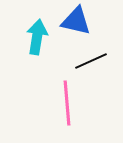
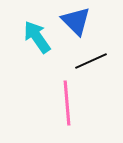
blue triangle: rotated 32 degrees clockwise
cyan arrow: rotated 44 degrees counterclockwise
